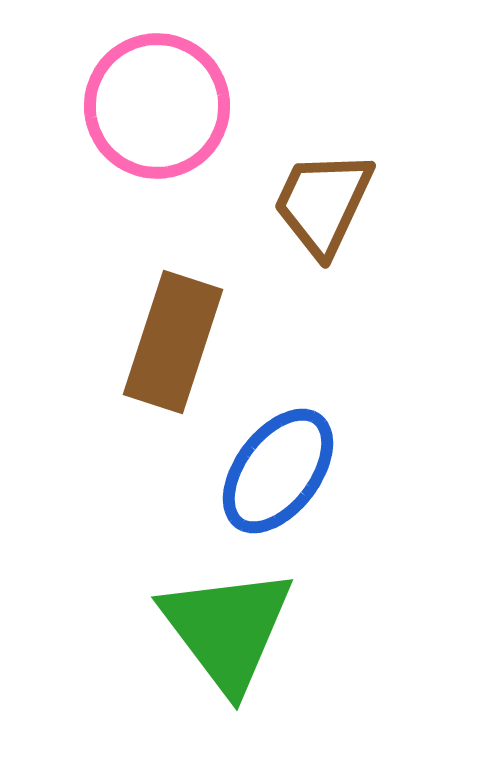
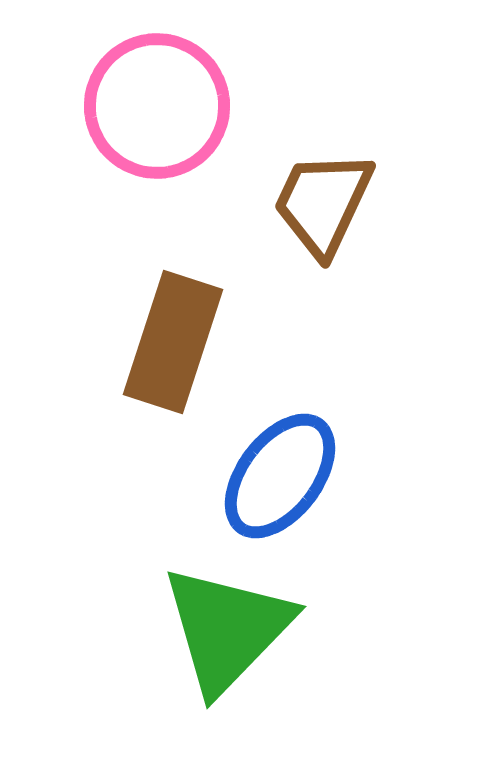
blue ellipse: moved 2 px right, 5 px down
green triangle: rotated 21 degrees clockwise
